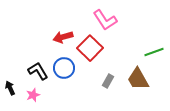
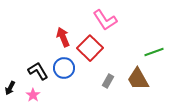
red arrow: rotated 84 degrees clockwise
black arrow: rotated 128 degrees counterclockwise
pink star: rotated 16 degrees counterclockwise
